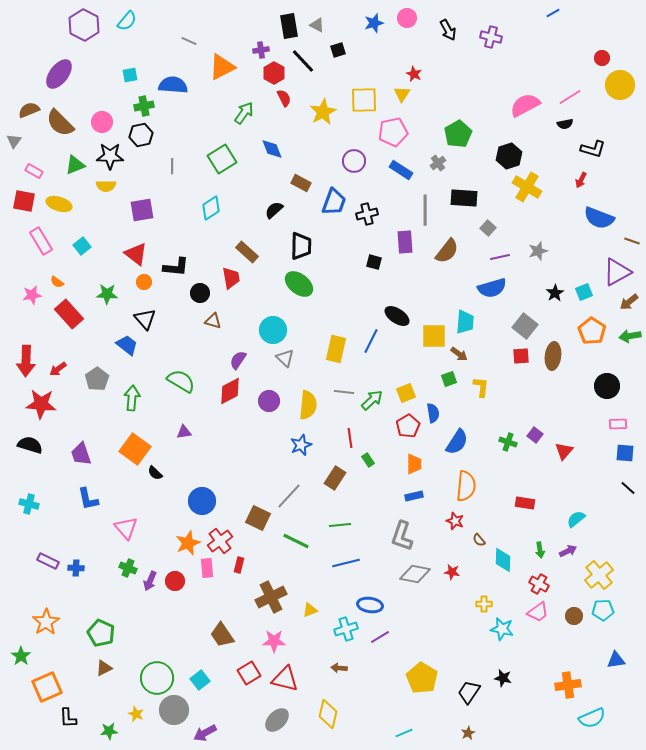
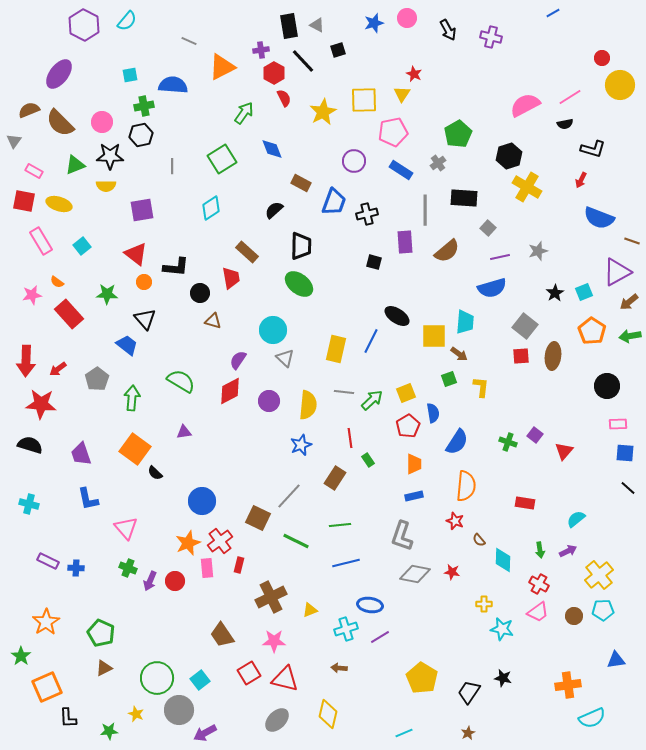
brown semicircle at (447, 251): rotated 12 degrees clockwise
gray circle at (174, 710): moved 5 px right
